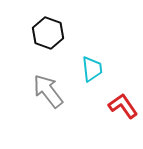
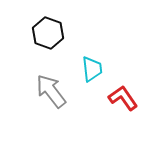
gray arrow: moved 3 px right
red L-shape: moved 8 px up
